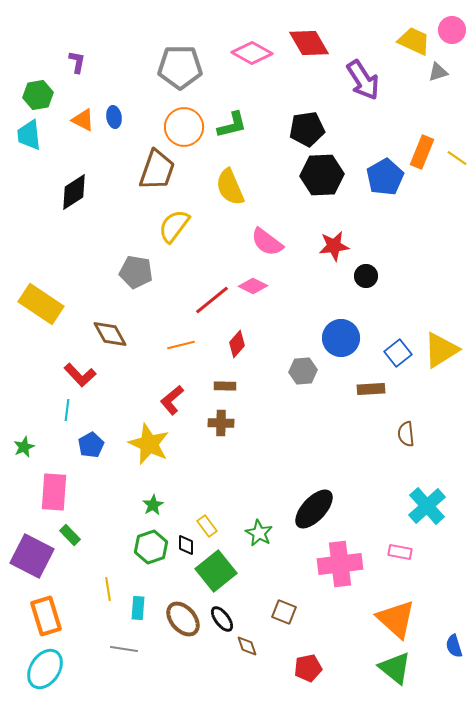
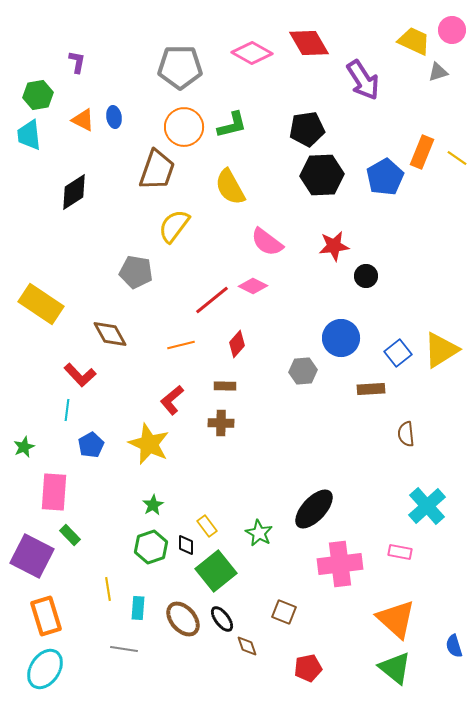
yellow semicircle at (230, 187): rotated 6 degrees counterclockwise
